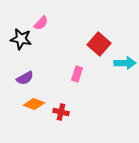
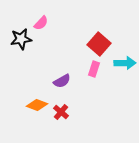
black star: rotated 20 degrees counterclockwise
pink rectangle: moved 17 px right, 5 px up
purple semicircle: moved 37 px right, 3 px down
orange diamond: moved 3 px right, 1 px down
red cross: rotated 28 degrees clockwise
